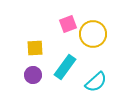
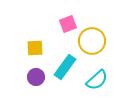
yellow circle: moved 1 px left, 7 px down
purple circle: moved 3 px right, 2 px down
cyan semicircle: moved 1 px right, 2 px up
